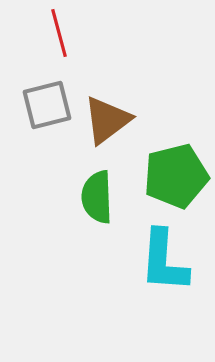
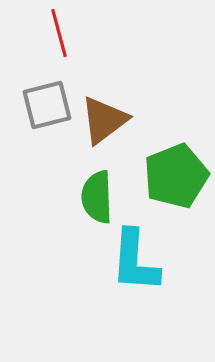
brown triangle: moved 3 px left
green pentagon: rotated 8 degrees counterclockwise
cyan L-shape: moved 29 px left
